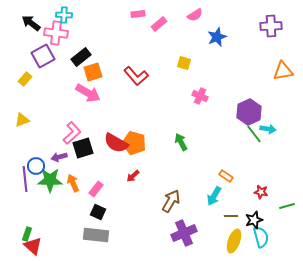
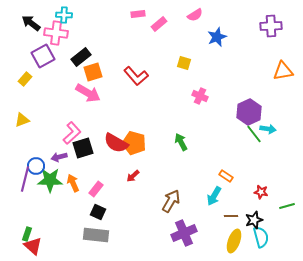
purple line at (25, 179): rotated 20 degrees clockwise
